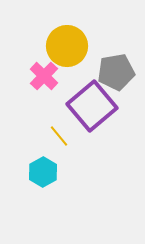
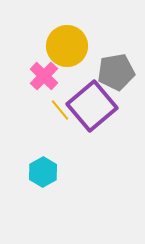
yellow line: moved 1 px right, 26 px up
